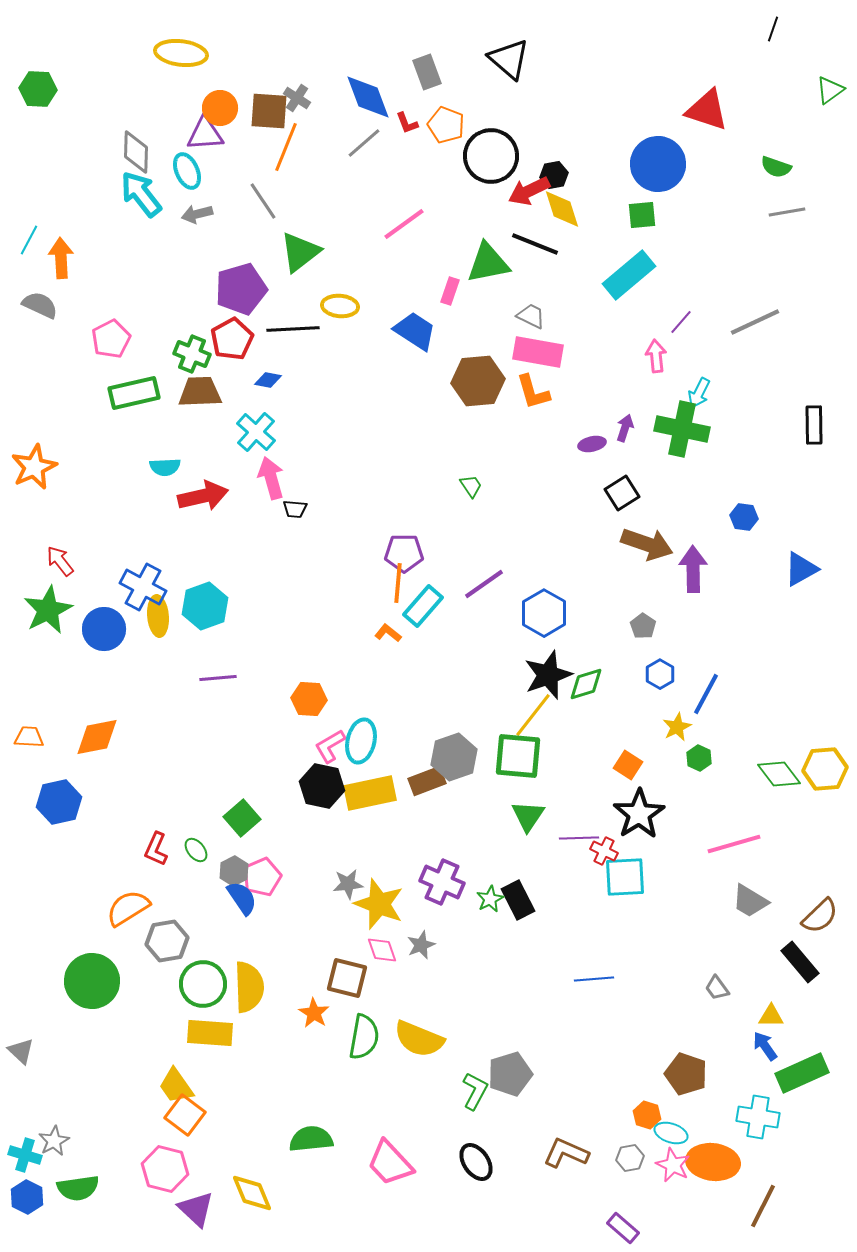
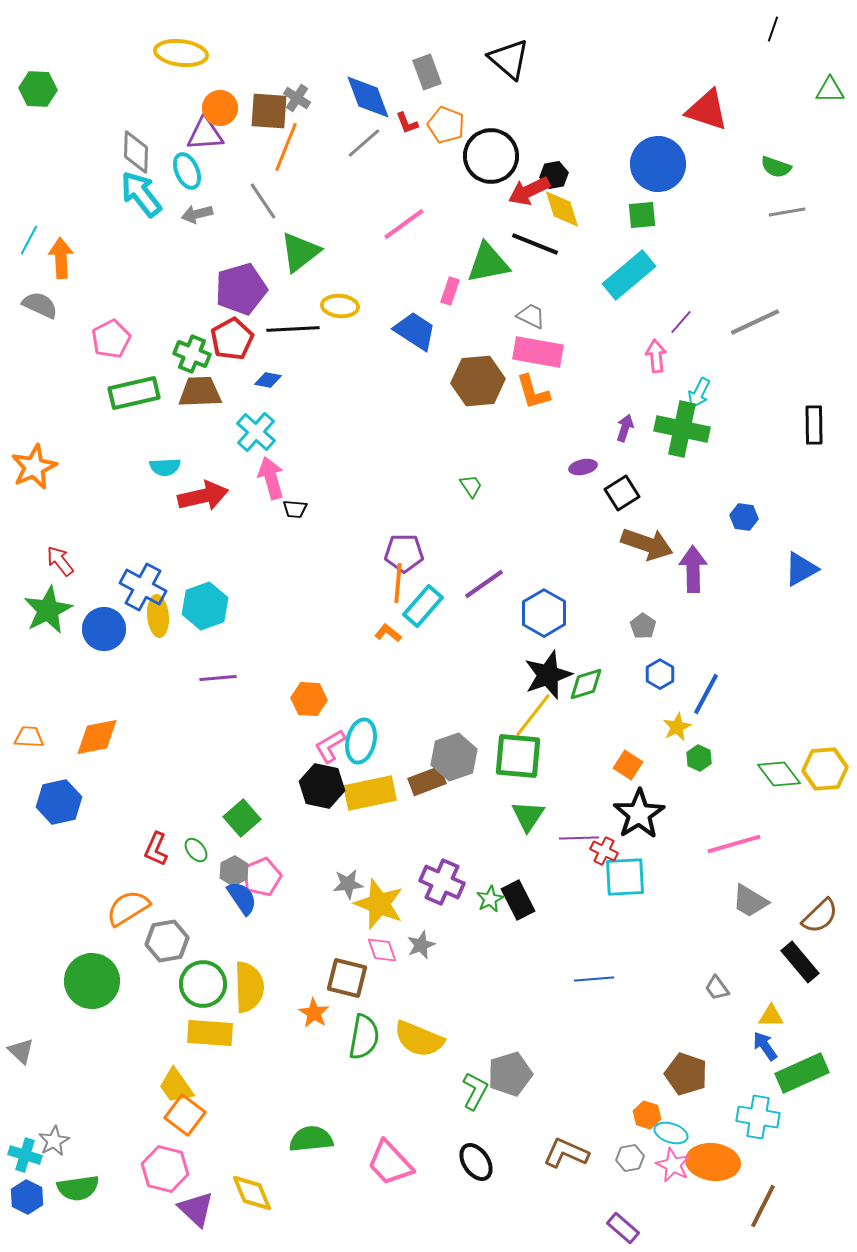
green triangle at (830, 90): rotated 36 degrees clockwise
purple ellipse at (592, 444): moved 9 px left, 23 px down
